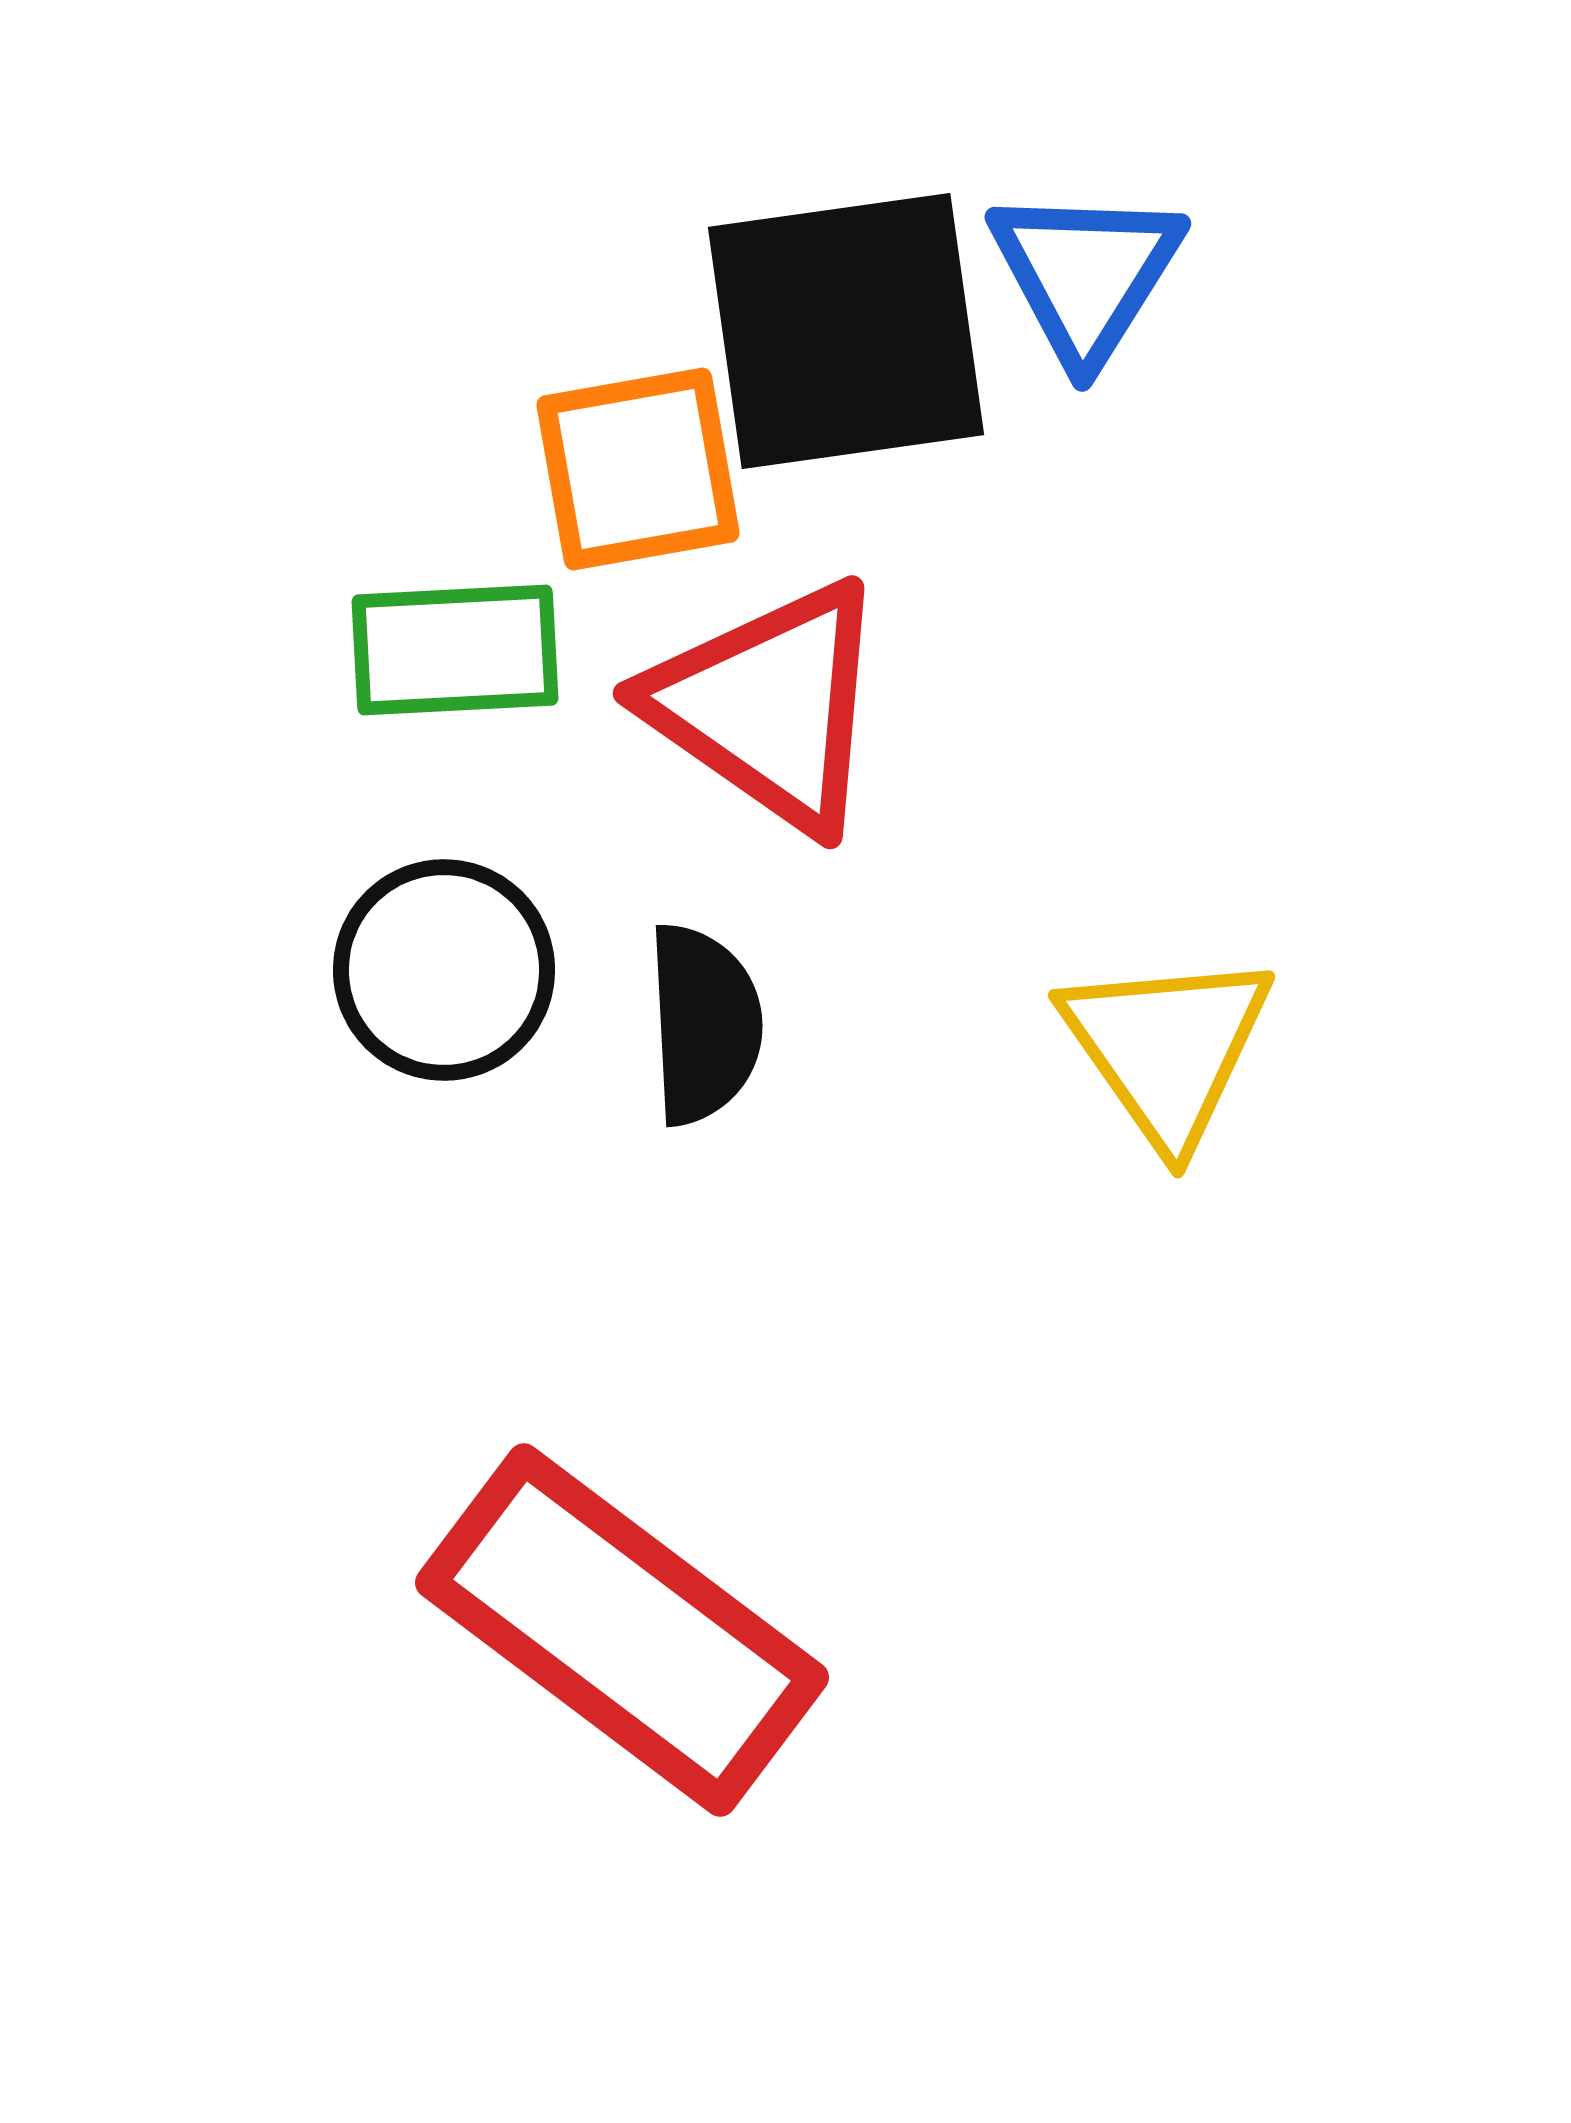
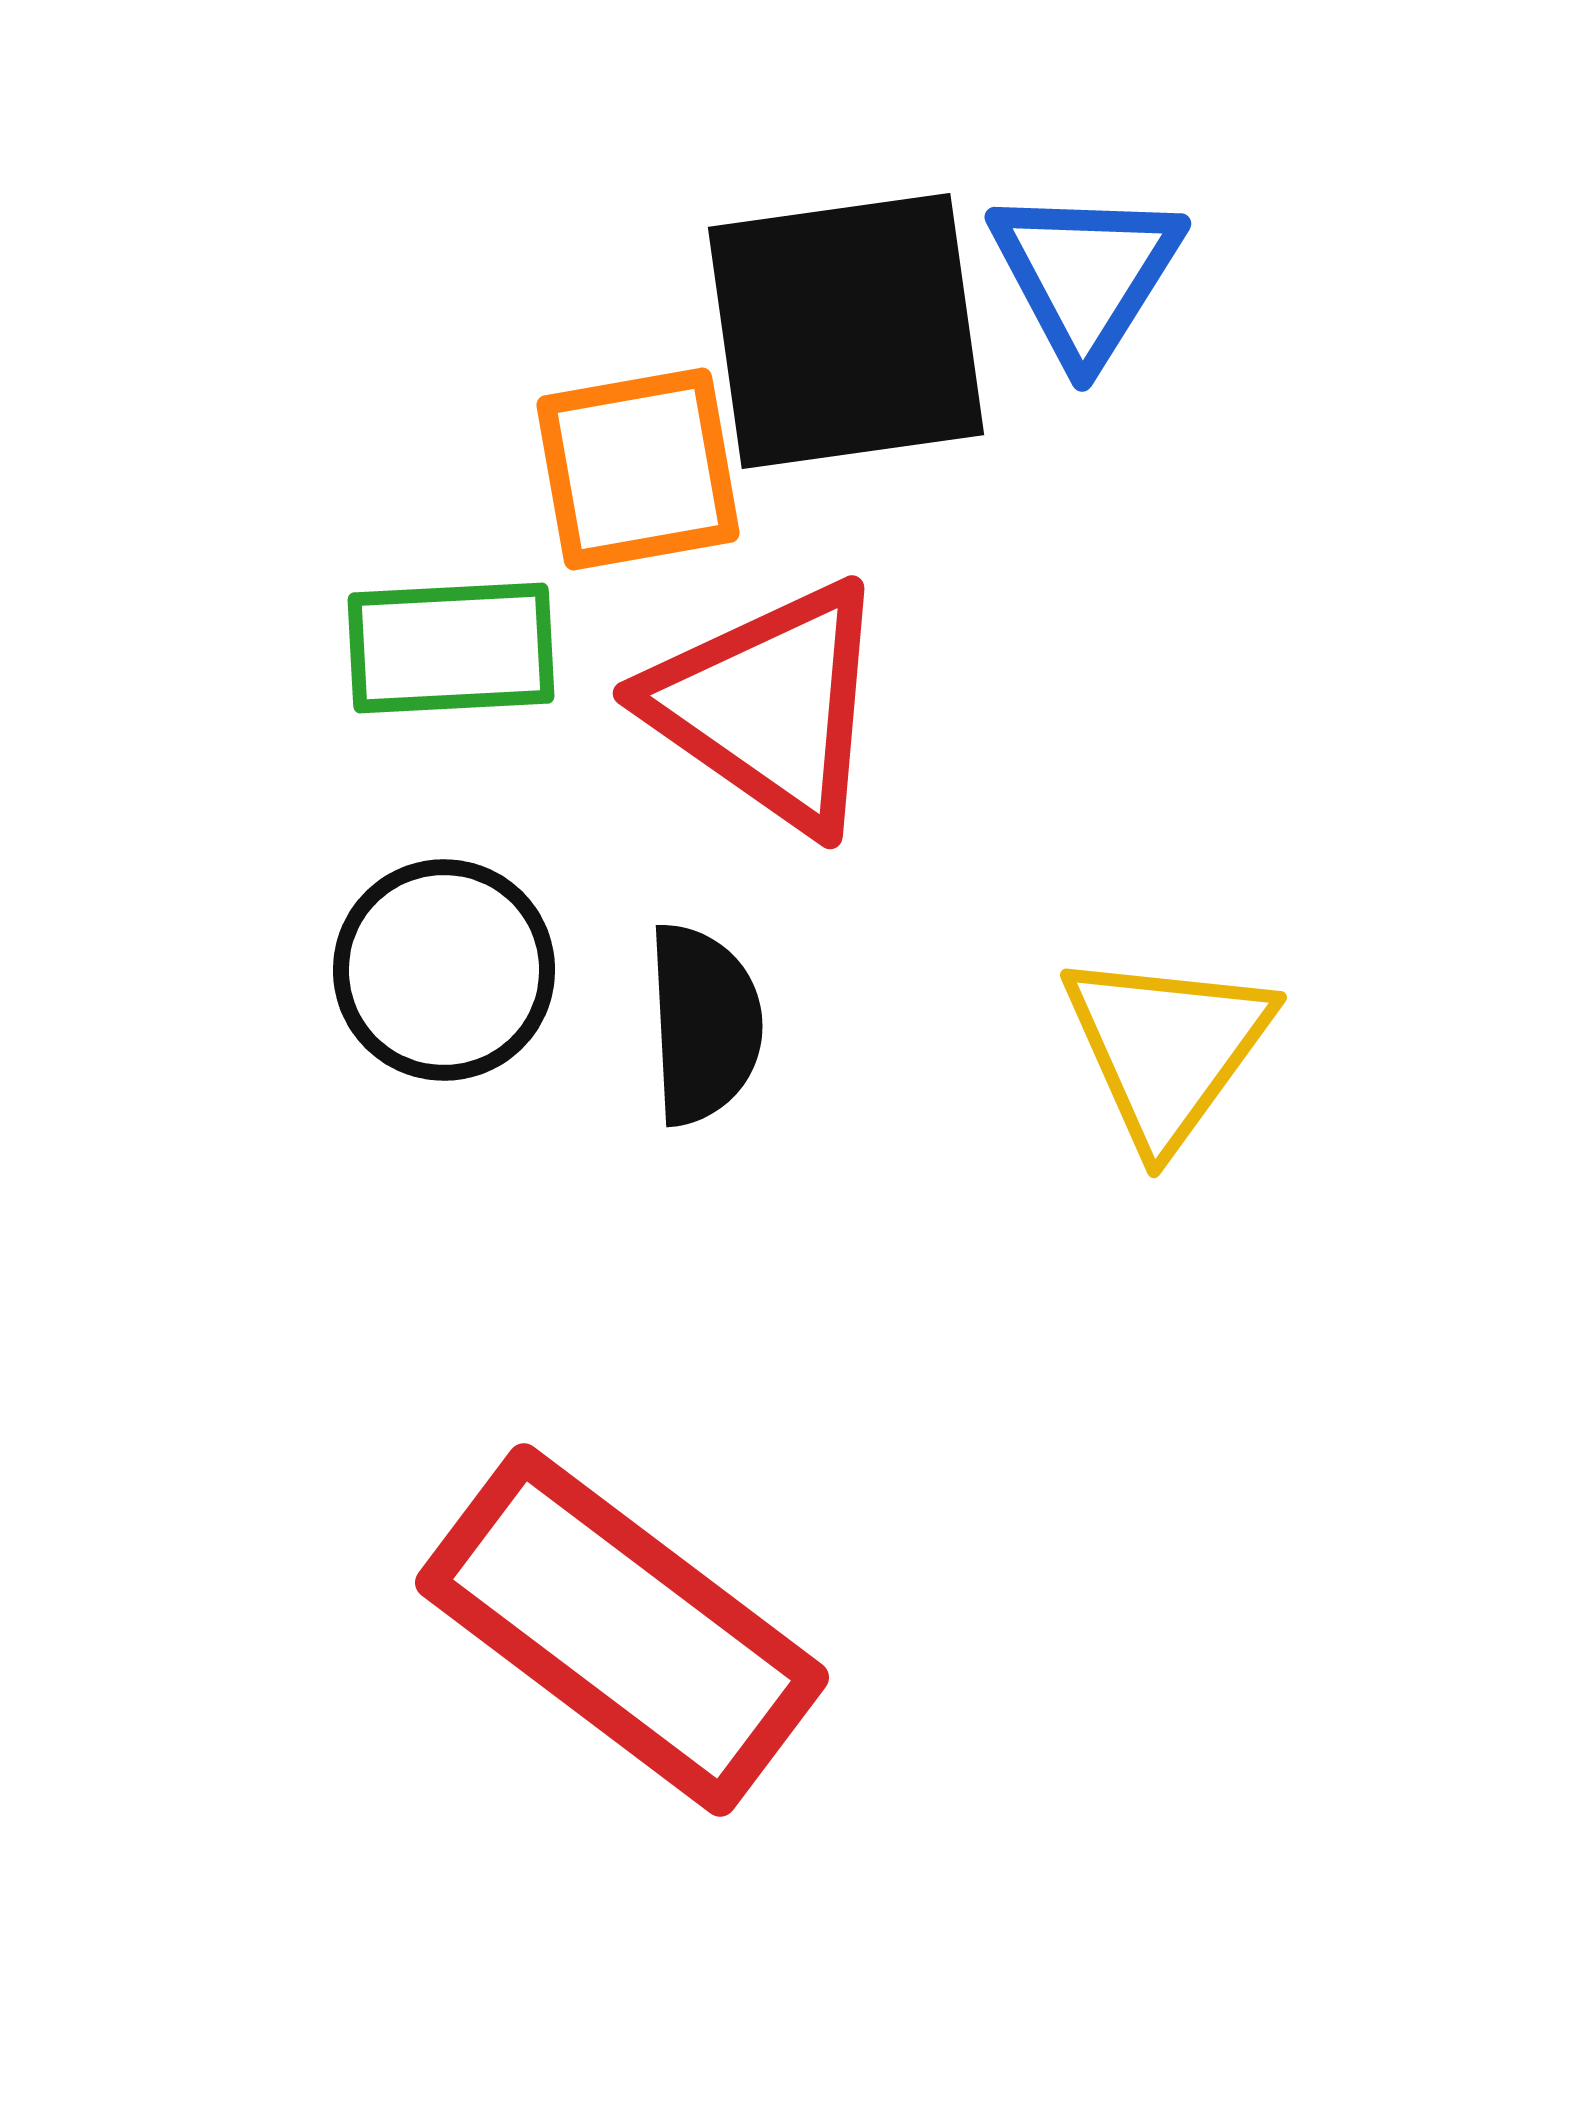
green rectangle: moved 4 px left, 2 px up
yellow triangle: rotated 11 degrees clockwise
